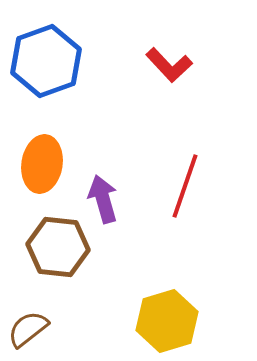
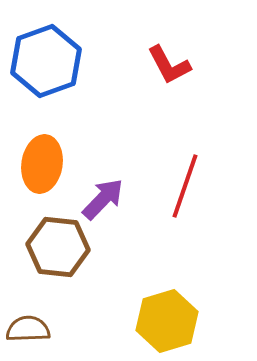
red L-shape: rotated 15 degrees clockwise
purple arrow: rotated 60 degrees clockwise
brown semicircle: rotated 36 degrees clockwise
